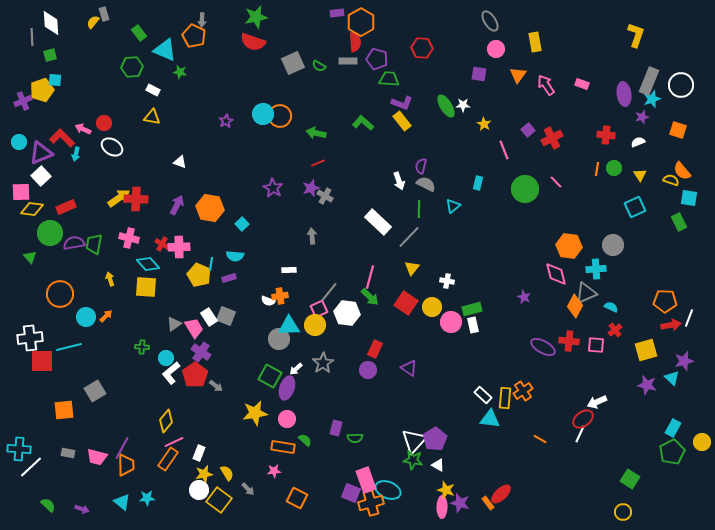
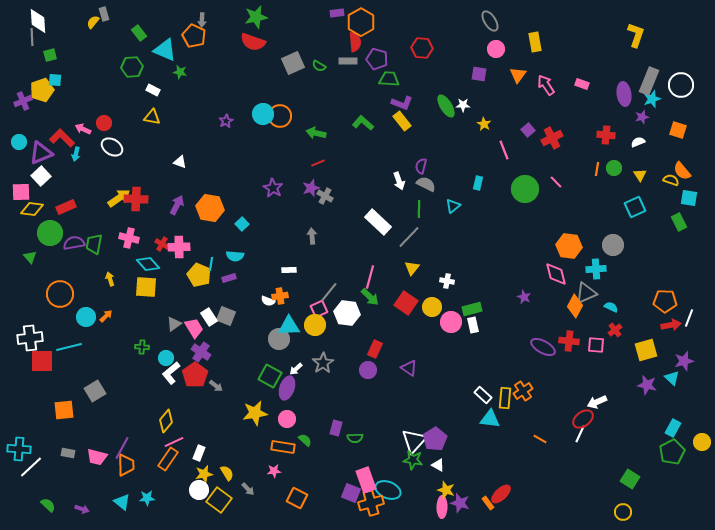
white diamond at (51, 23): moved 13 px left, 2 px up
